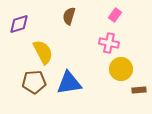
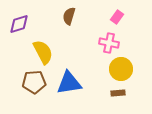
pink rectangle: moved 2 px right, 2 px down
brown rectangle: moved 21 px left, 3 px down
